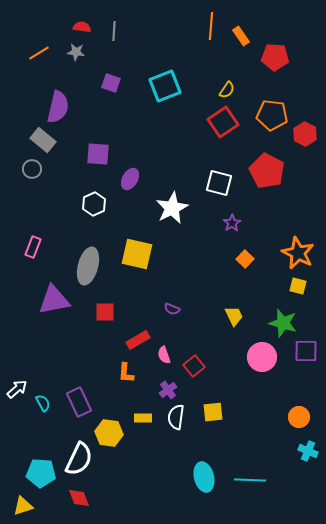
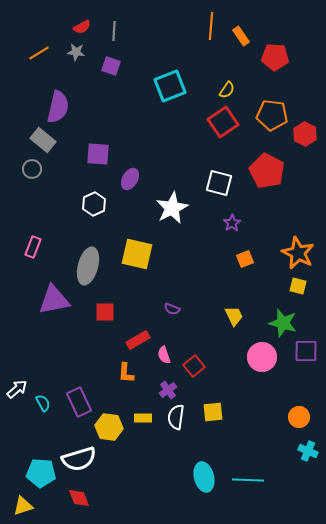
red semicircle at (82, 27): rotated 144 degrees clockwise
purple square at (111, 83): moved 17 px up
cyan square at (165, 86): moved 5 px right
orange square at (245, 259): rotated 24 degrees clockwise
yellow hexagon at (109, 433): moved 6 px up
white semicircle at (79, 459): rotated 48 degrees clockwise
cyan line at (250, 480): moved 2 px left
